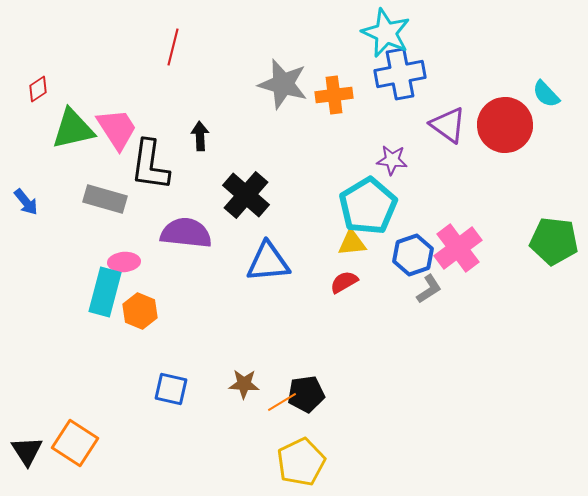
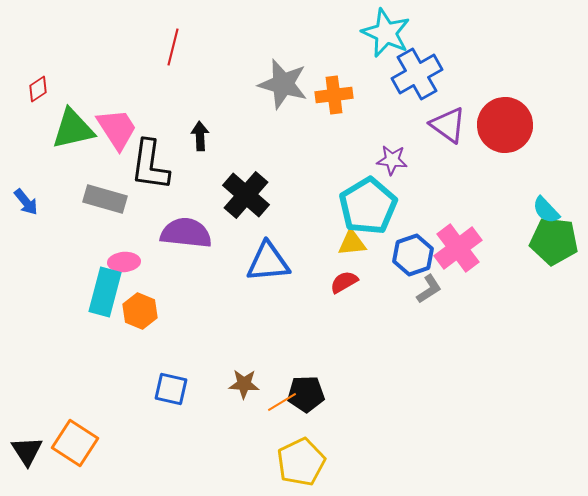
blue cross: moved 17 px right; rotated 18 degrees counterclockwise
cyan semicircle: moved 116 px down
black pentagon: rotated 6 degrees clockwise
